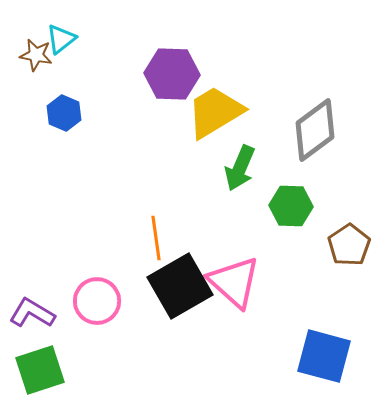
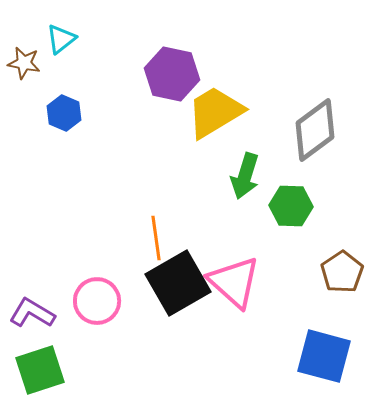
brown star: moved 12 px left, 8 px down
purple hexagon: rotated 10 degrees clockwise
green arrow: moved 5 px right, 8 px down; rotated 6 degrees counterclockwise
brown pentagon: moved 7 px left, 27 px down
black square: moved 2 px left, 3 px up
